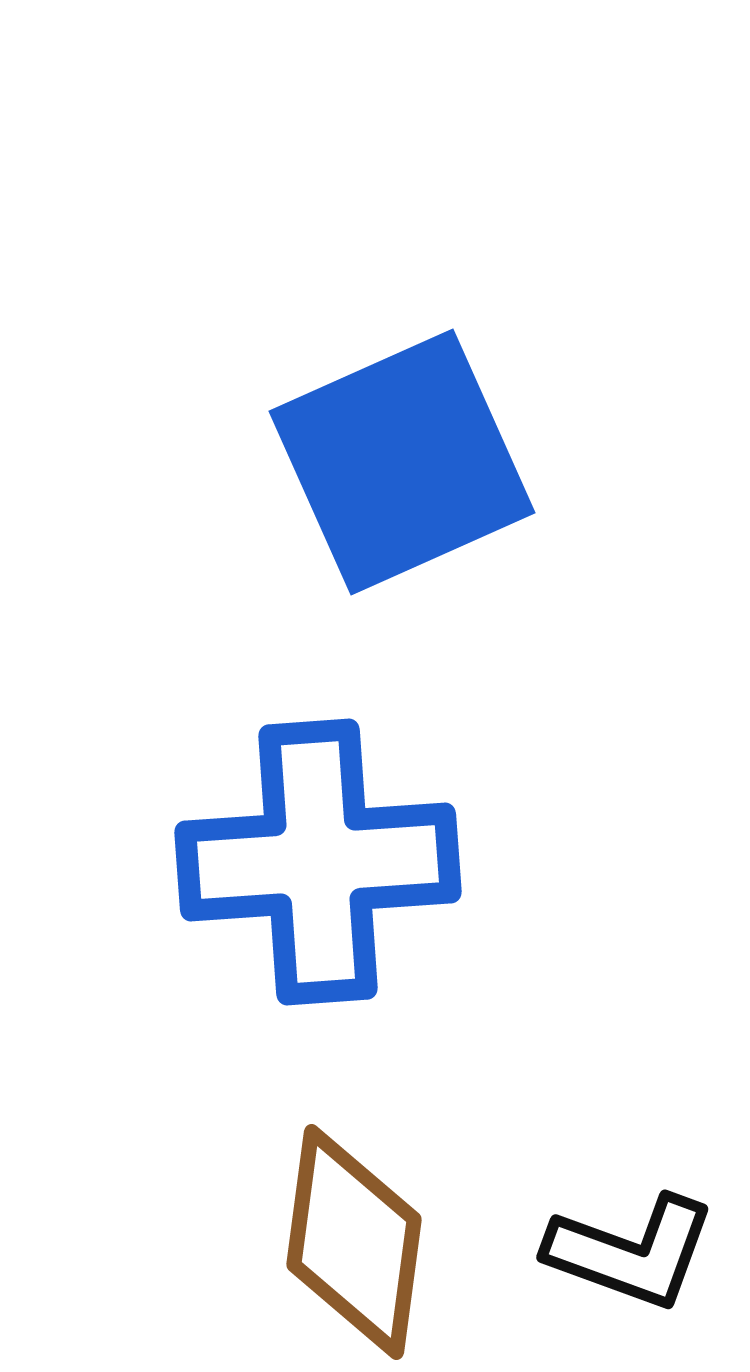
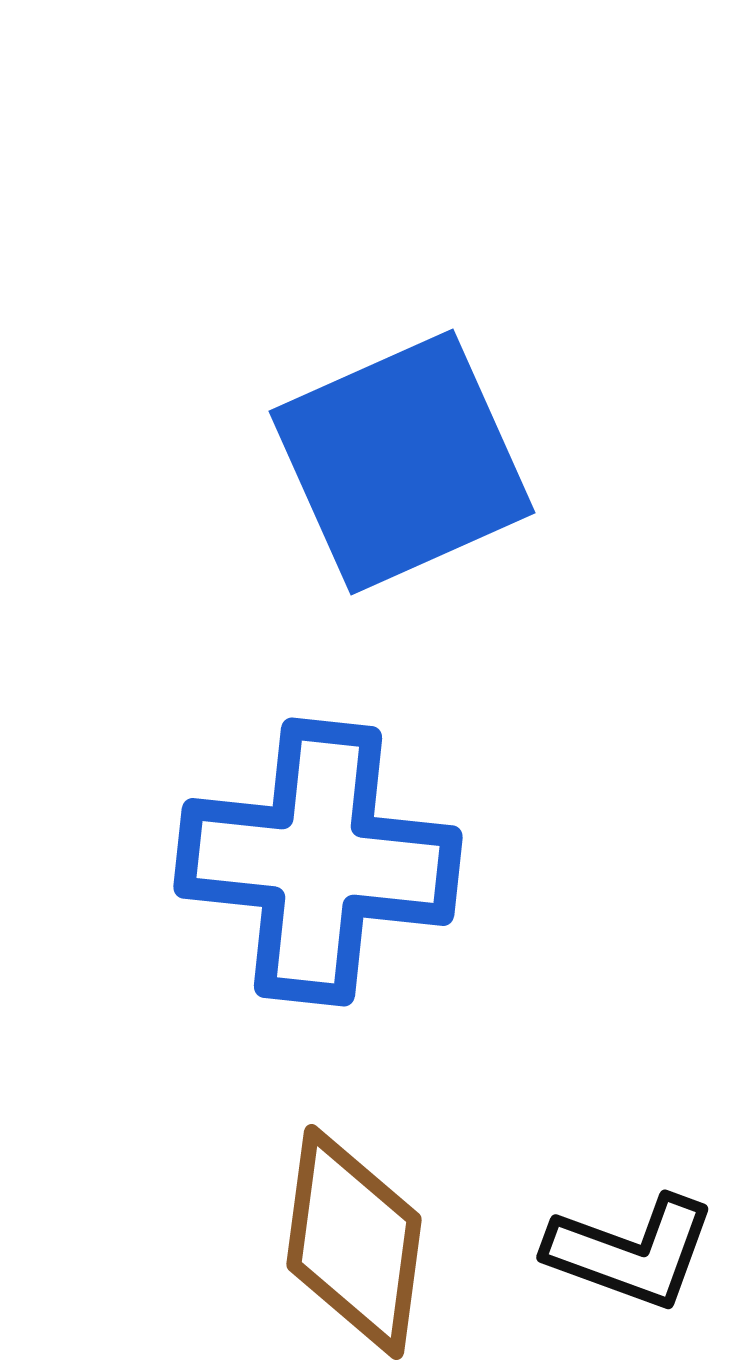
blue cross: rotated 10 degrees clockwise
